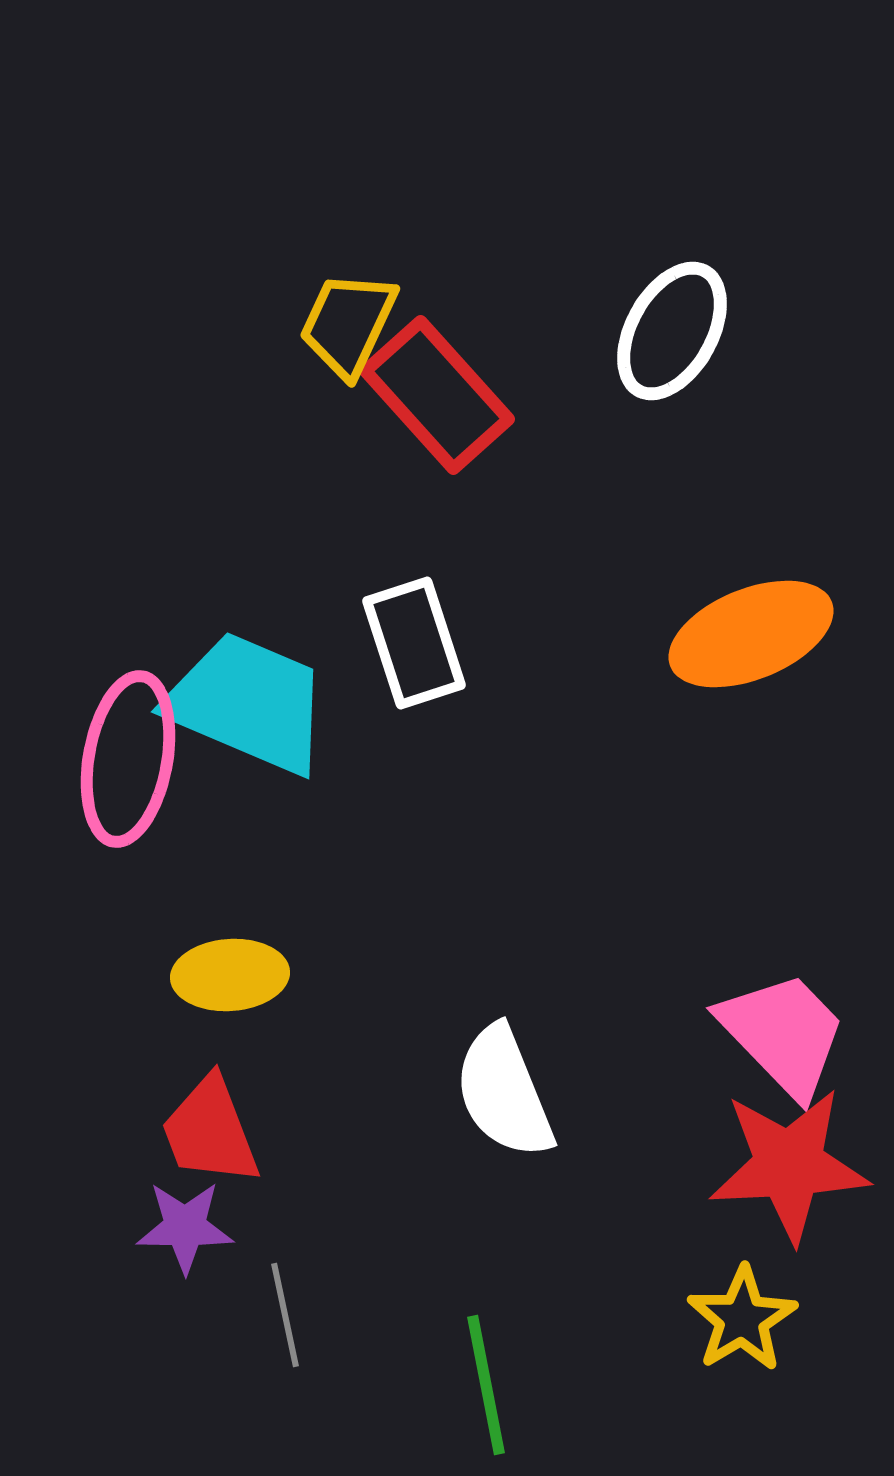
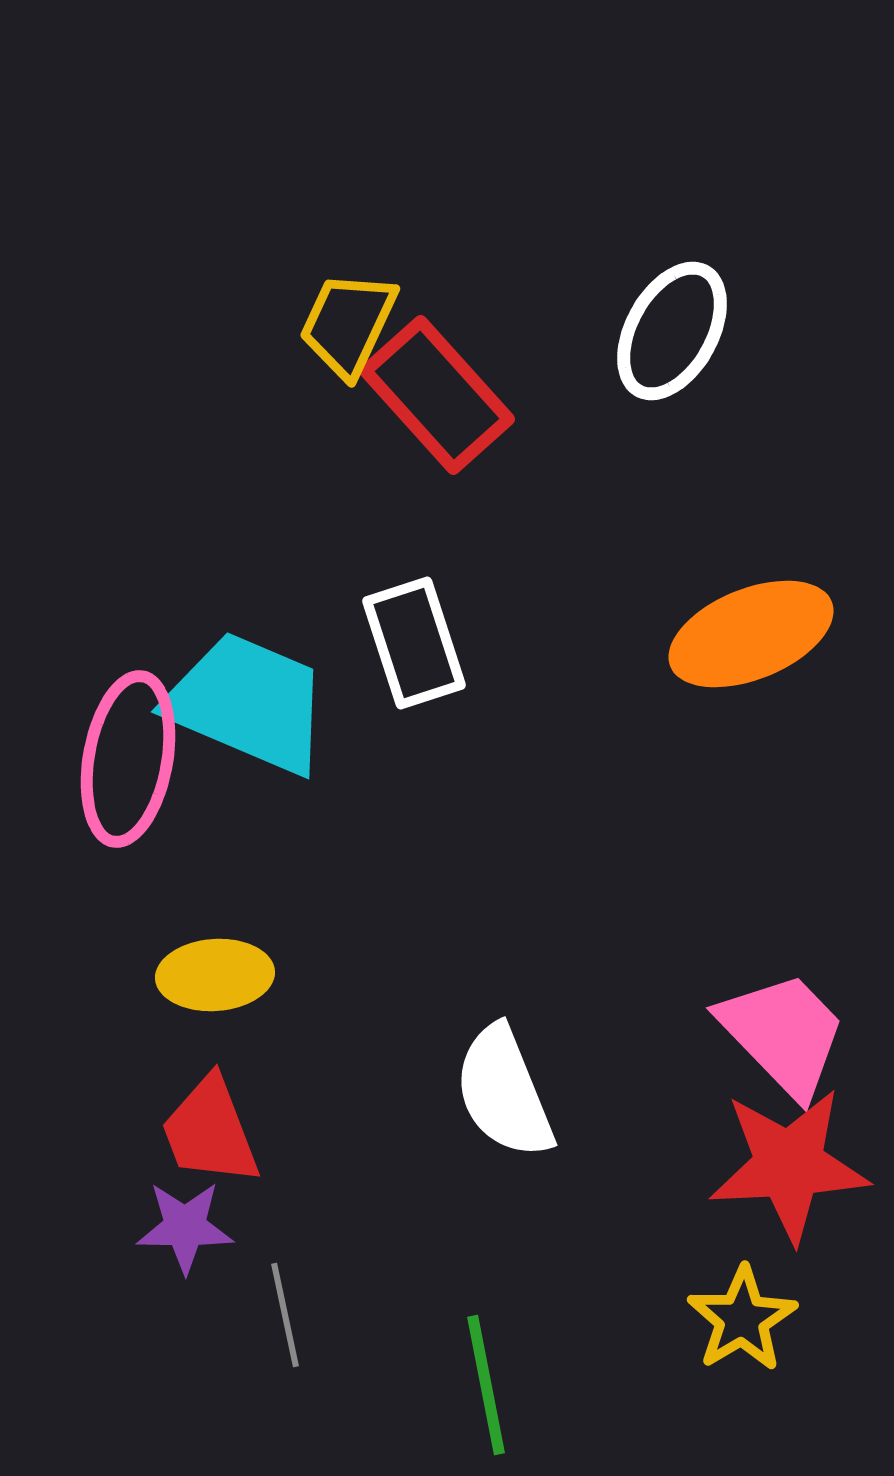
yellow ellipse: moved 15 px left
